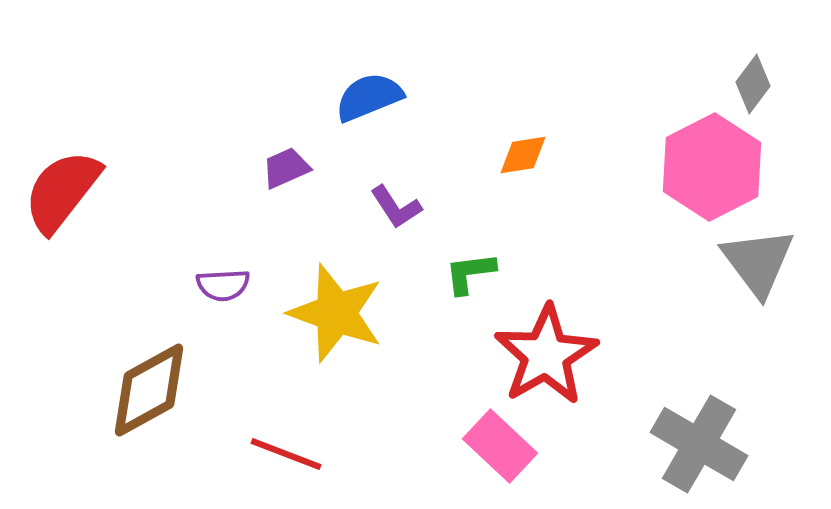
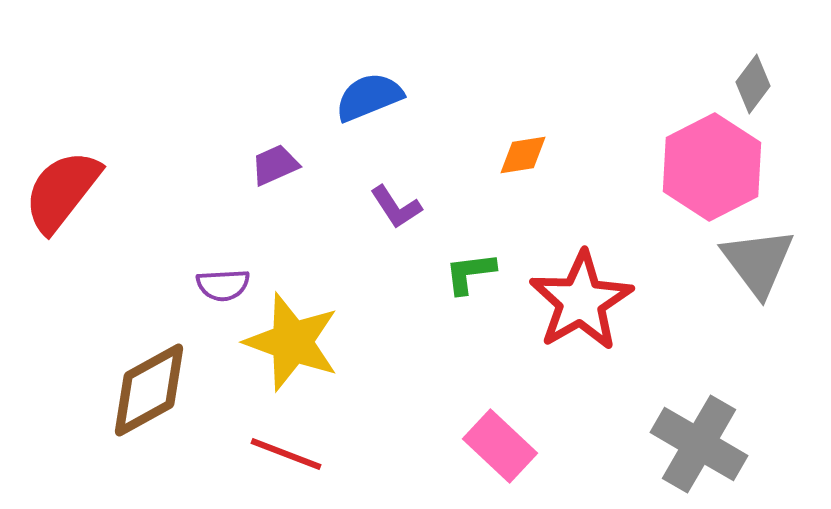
purple trapezoid: moved 11 px left, 3 px up
yellow star: moved 44 px left, 29 px down
red star: moved 35 px right, 54 px up
